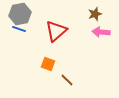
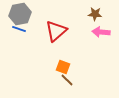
brown star: rotated 24 degrees clockwise
orange square: moved 15 px right, 3 px down
